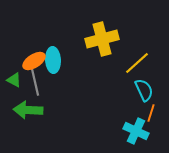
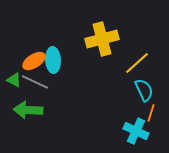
gray line: rotated 52 degrees counterclockwise
